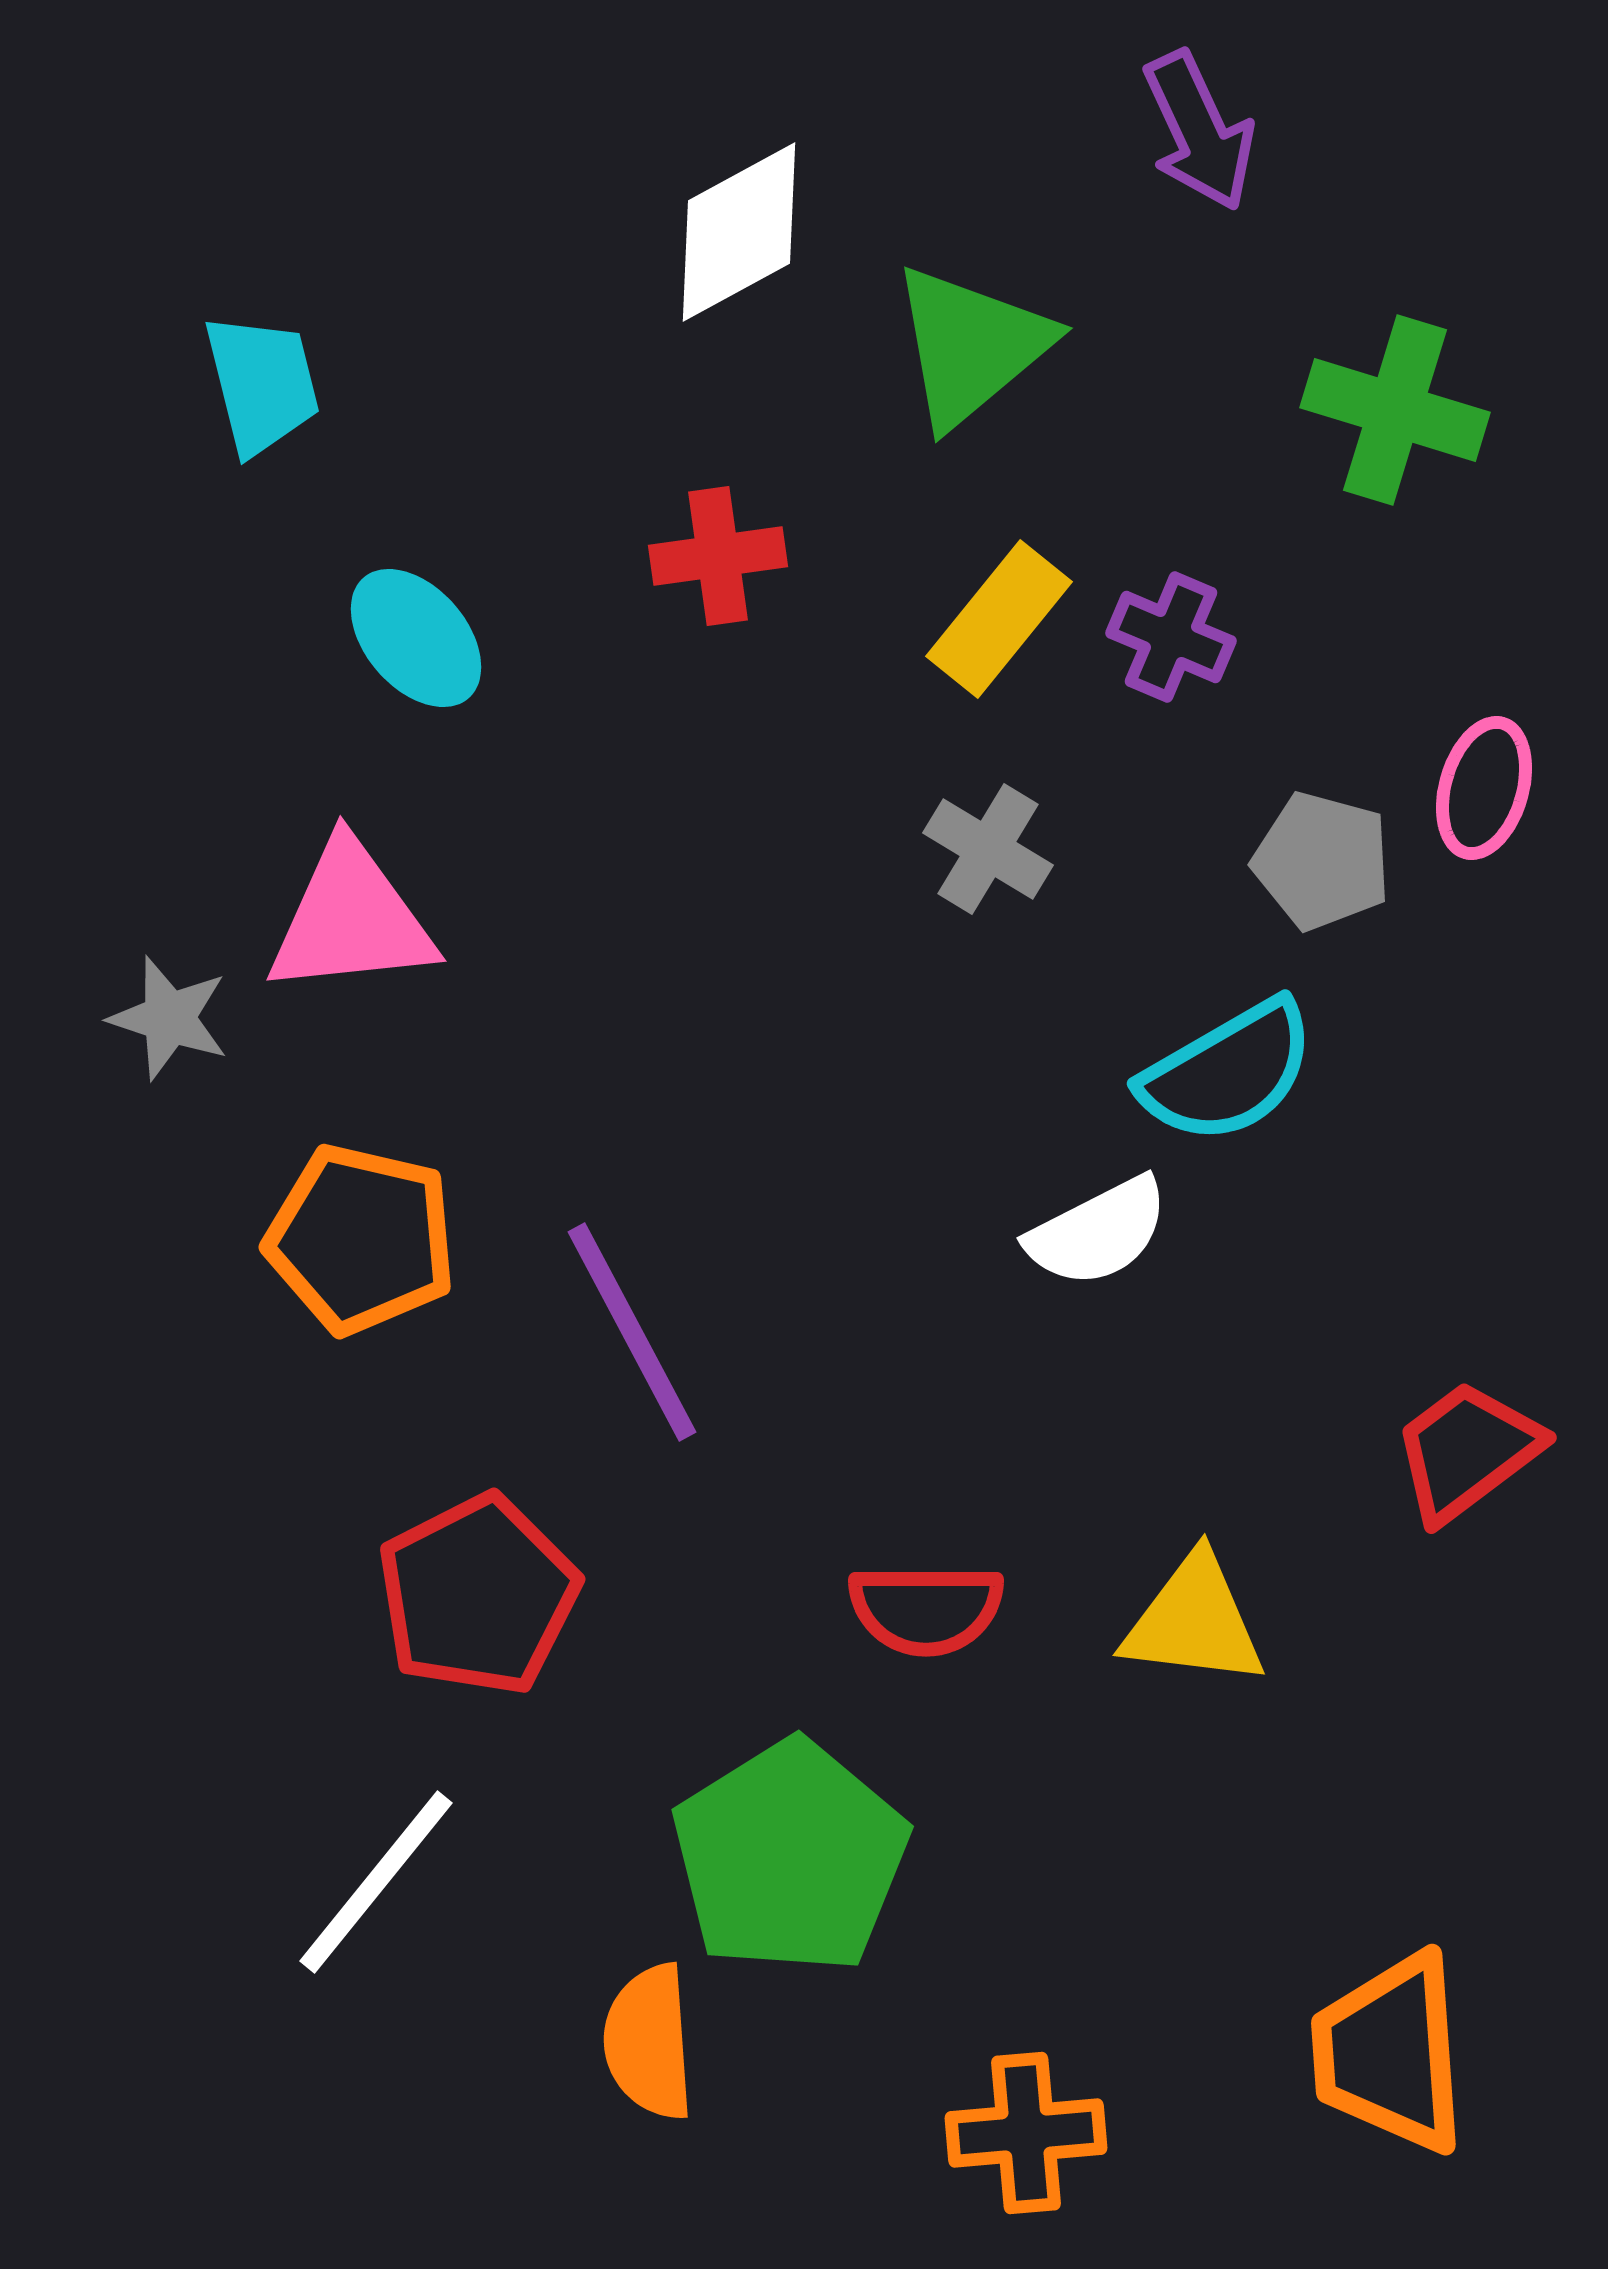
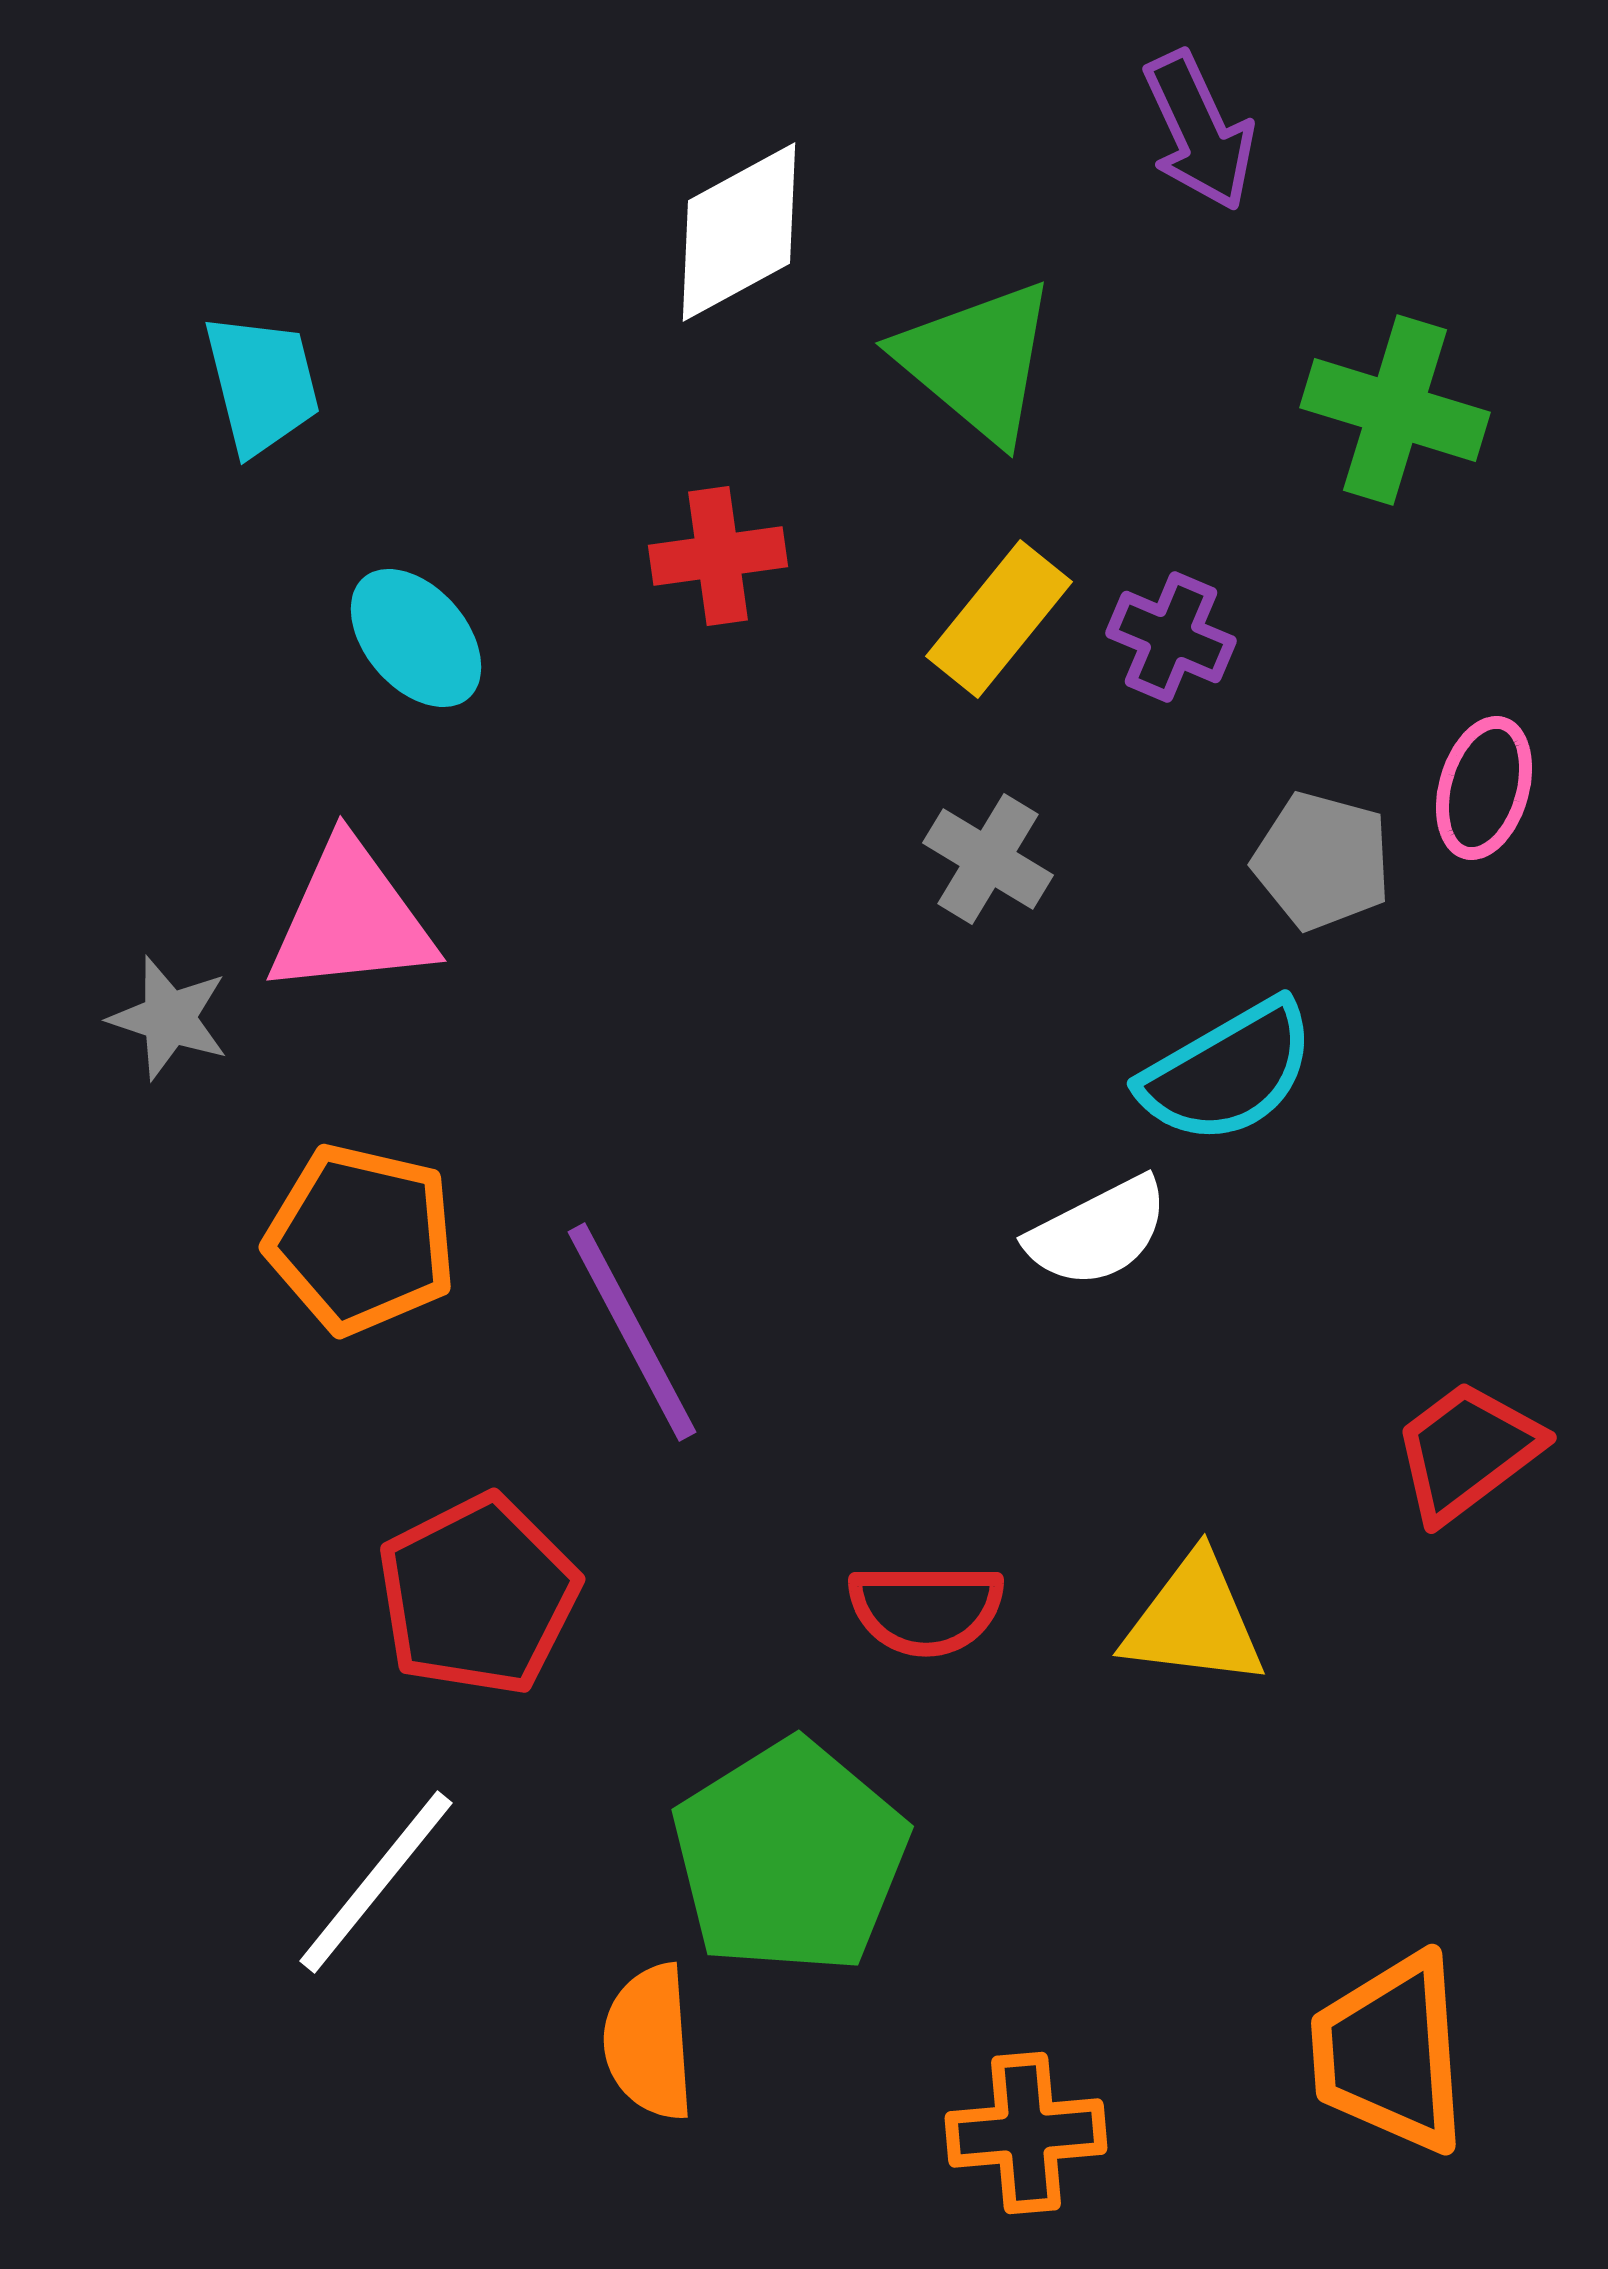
green triangle: moved 6 px right, 15 px down; rotated 40 degrees counterclockwise
gray cross: moved 10 px down
